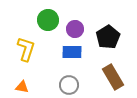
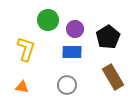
gray circle: moved 2 px left
